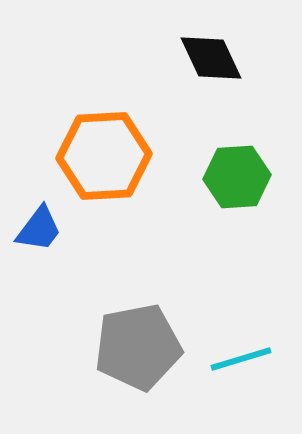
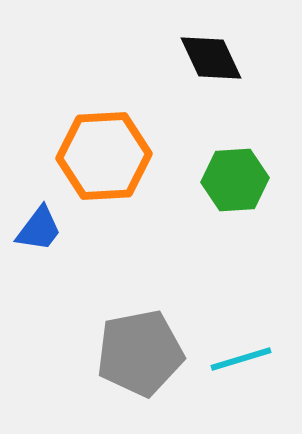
green hexagon: moved 2 px left, 3 px down
gray pentagon: moved 2 px right, 6 px down
